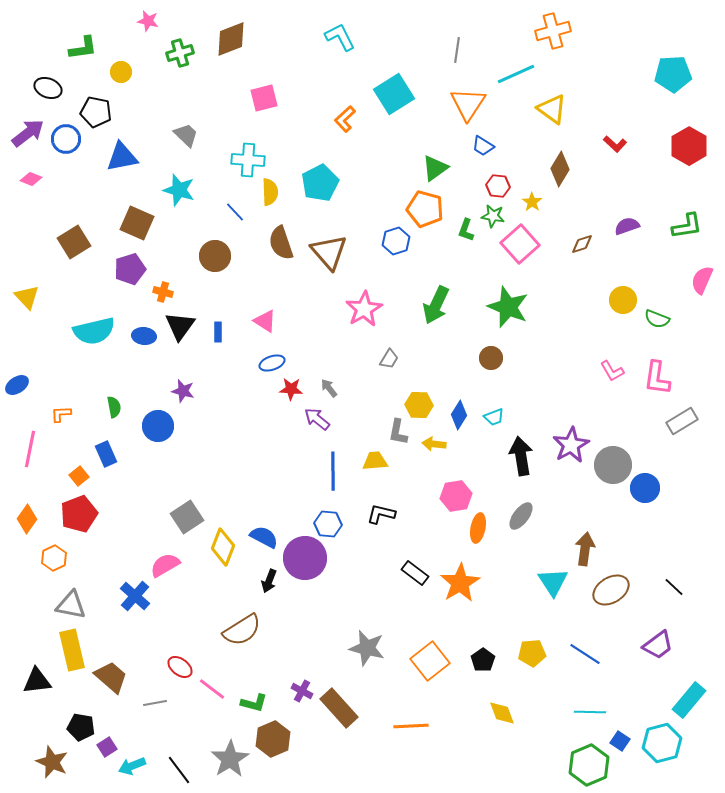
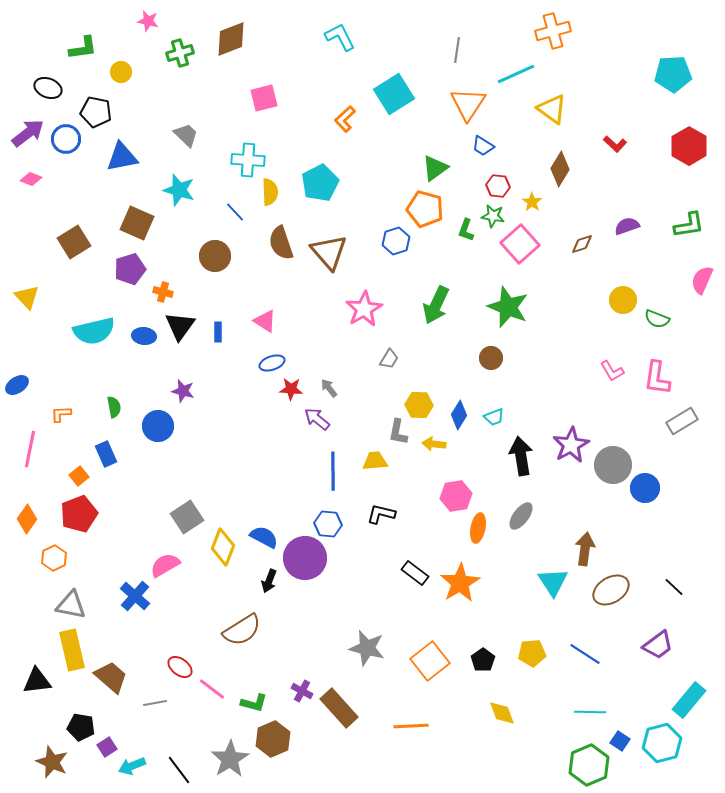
green L-shape at (687, 226): moved 2 px right, 1 px up
